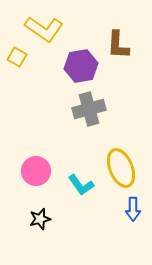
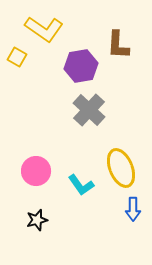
gray cross: moved 1 px down; rotated 32 degrees counterclockwise
black star: moved 3 px left, 1 px down
